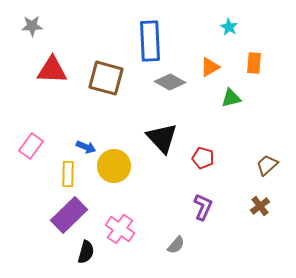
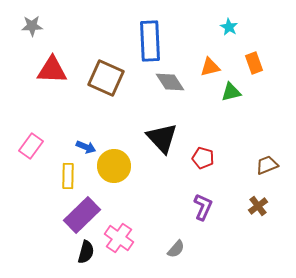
orange rectangle: rotated 25 degrees counterclockwise
orange triangle: rotated 15 degrees clockwise
brown square: rotated 9 degrees clockwise
gray diamond: rotated 28 degrees clockwise
green triangle: moved 6 px up
brown trapezoid: rotated 20 degrees clockwise
yellow rectangle: moved 2 px down
brown cross: moved 2 px left
purple rectangle: moved 13 px right
pink cross: moved 1 px left, 9 px down
gray semicircle: moved 4 px down
